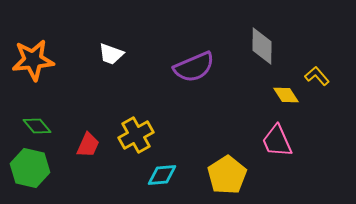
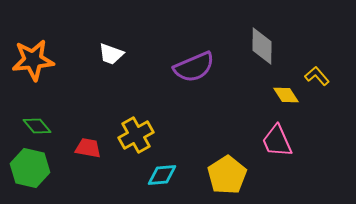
red trapezoid: moved 3 px down; rotated 104 degrees counterclockwise
